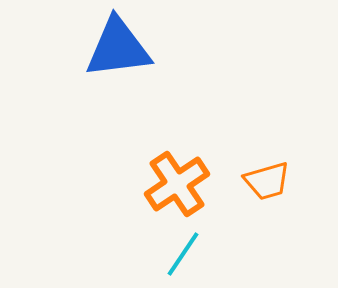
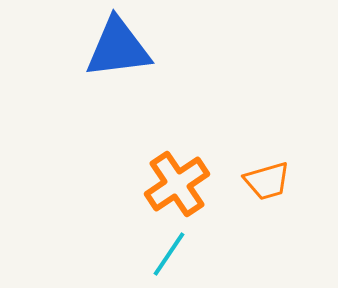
cyan line: moved 14 px left
